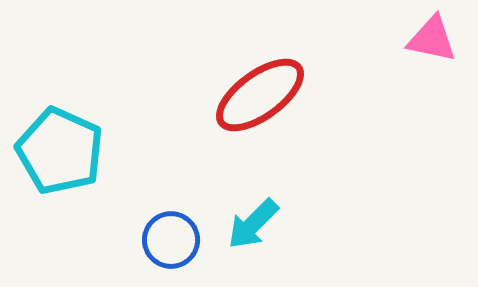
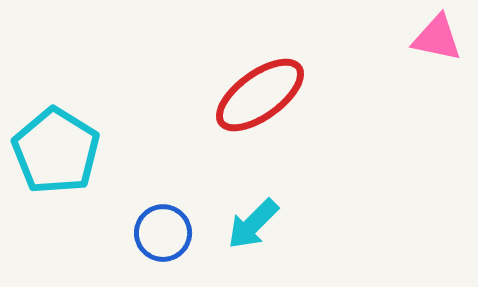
pink triangle: moved 5 px right, 1 px up
cyan pentagon: moved 4 px left; rotated 8 degrees clockwise
blue circle: moved 8 px left, 7 px up
